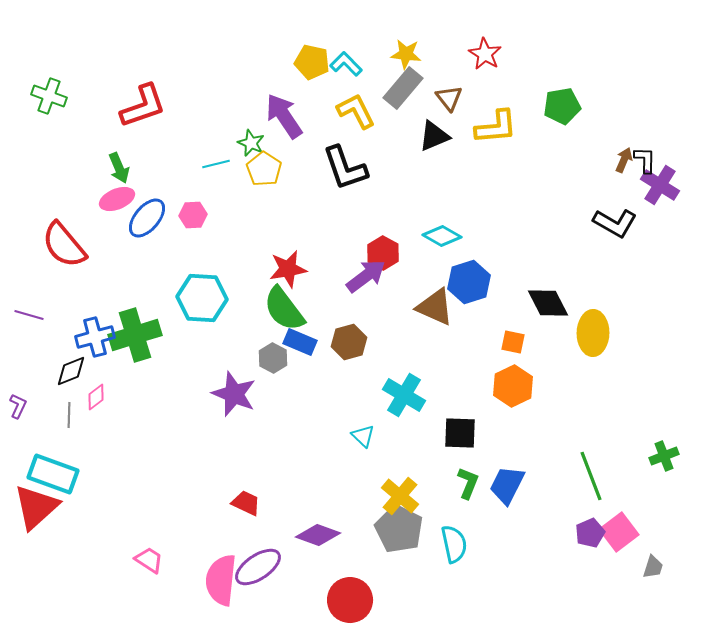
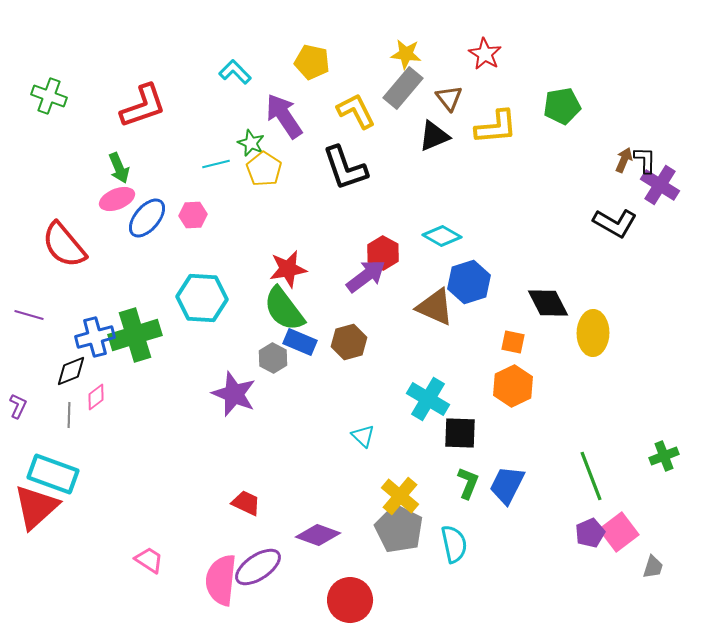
cyan L-shape at (346, 64): moved 111 px left, 8 px down
cyan cross at (404, 395): moved 24 px right, 4 px down
